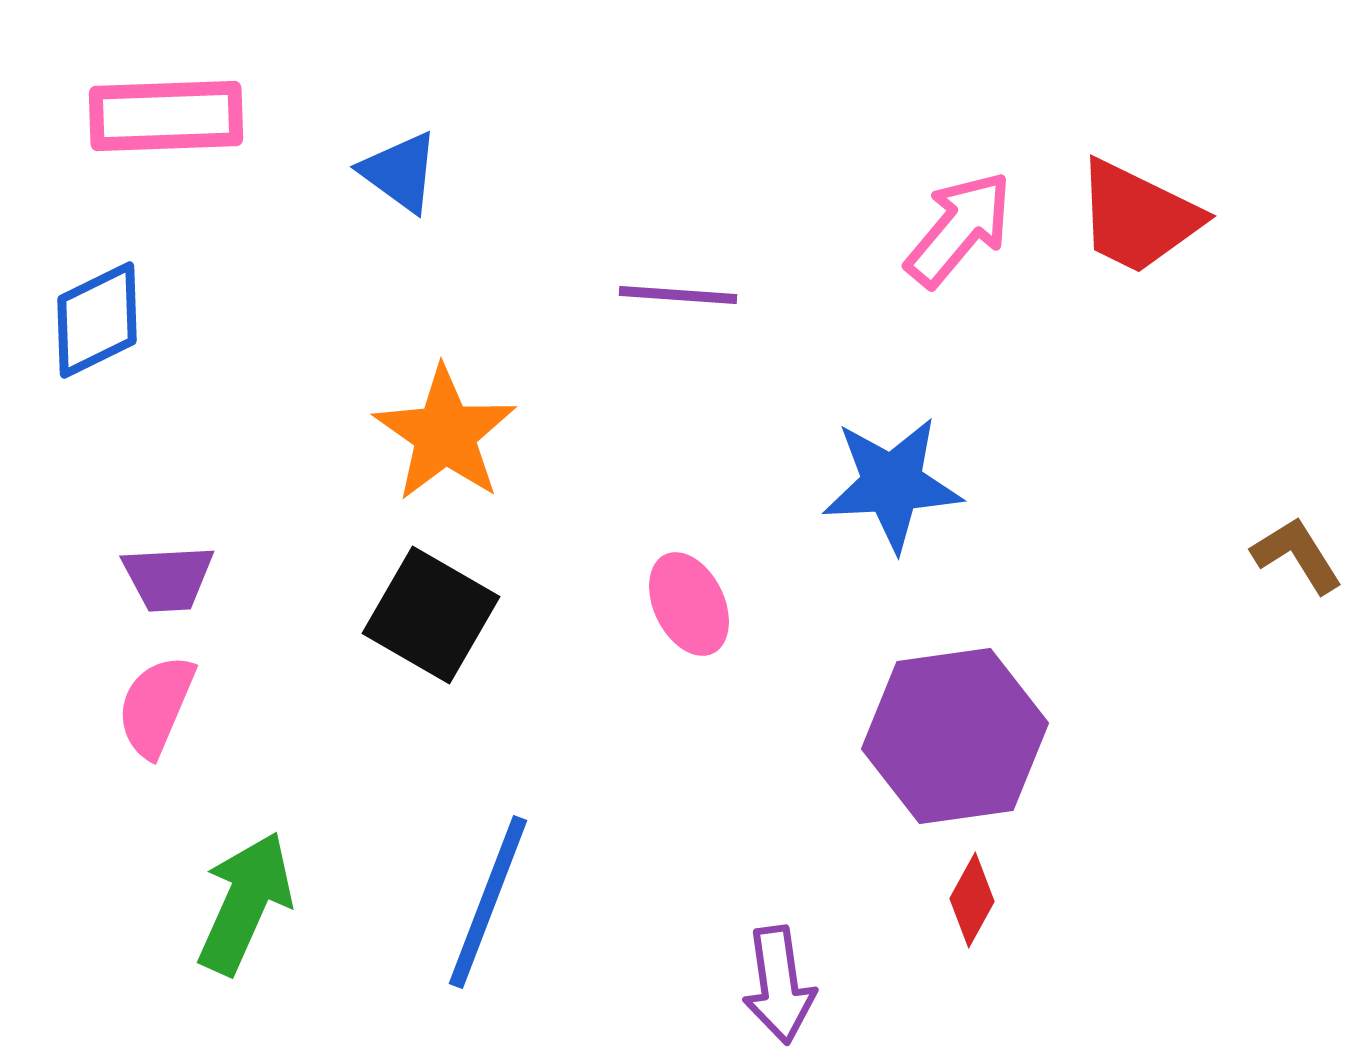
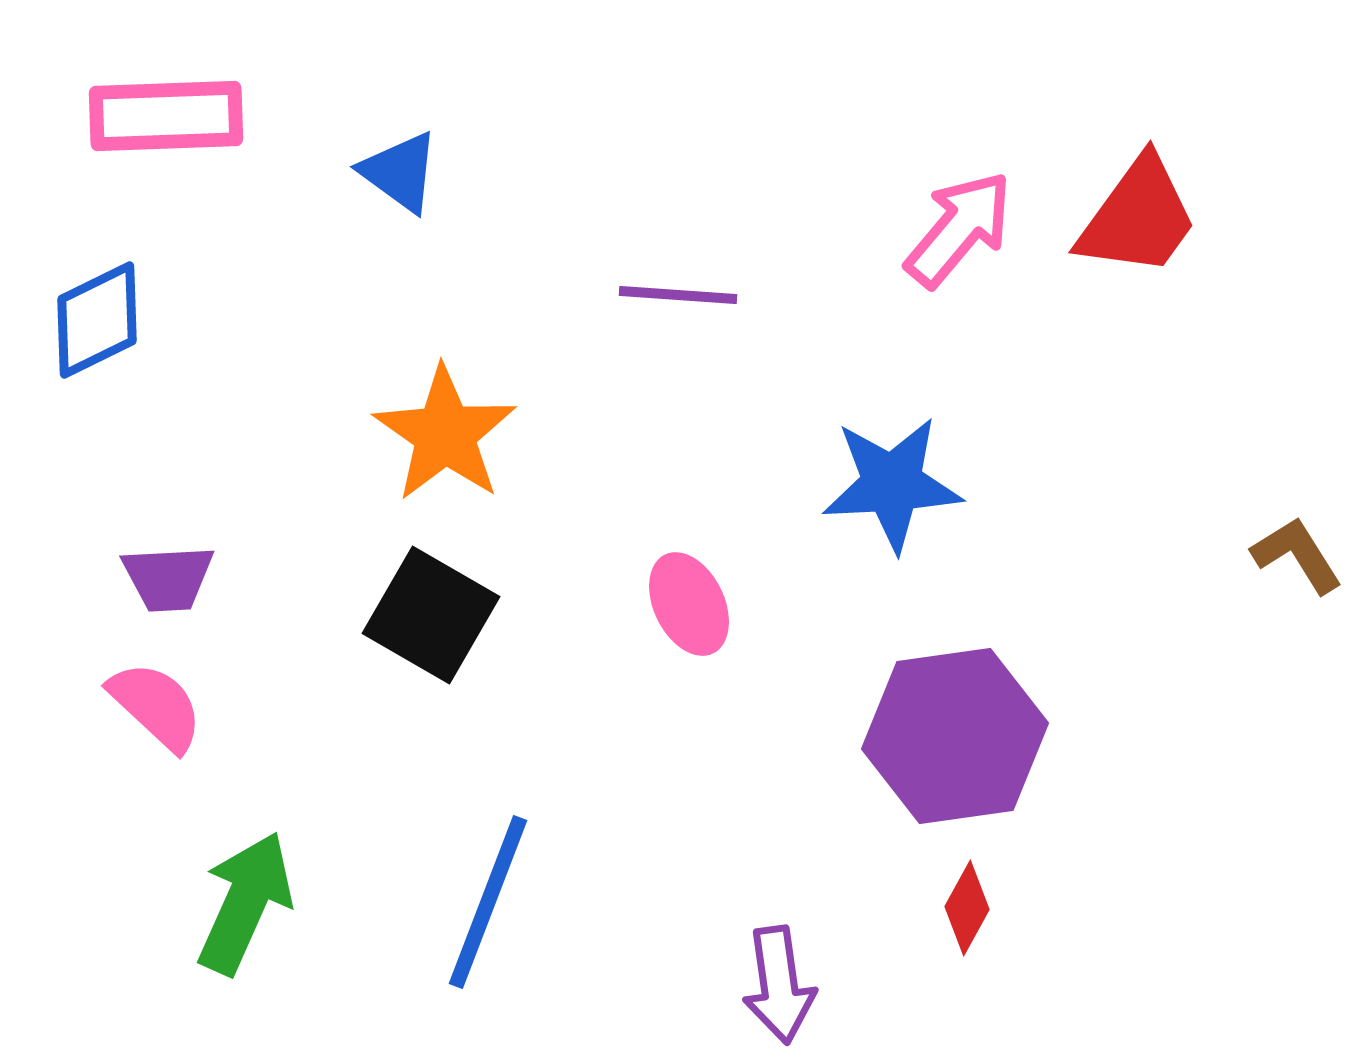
red trapezoid: rotated 80 degrees counterclockwise
pink semicircle: rotated 110 degrees clockwise
red diamond: moved 5 px left, 8 px down
